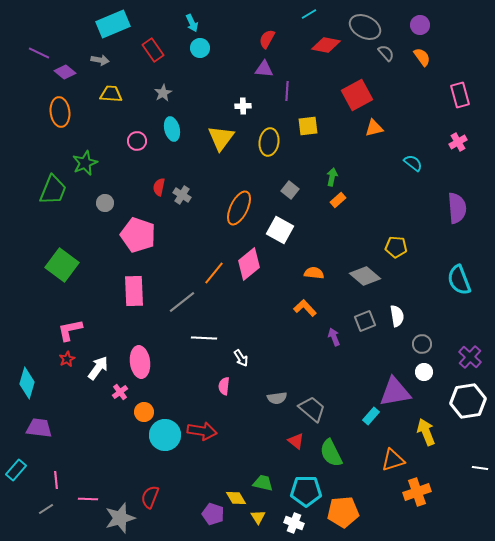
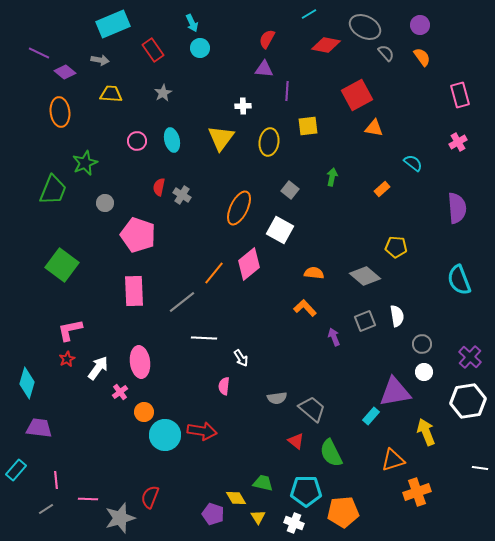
orange triangle at (374, 128): rotated 24 degrees clockwise
cyan ellipse at (172, 129): moved 11 px down
orange rectangle at (338, 200): moved 44 px right, 11 px up
